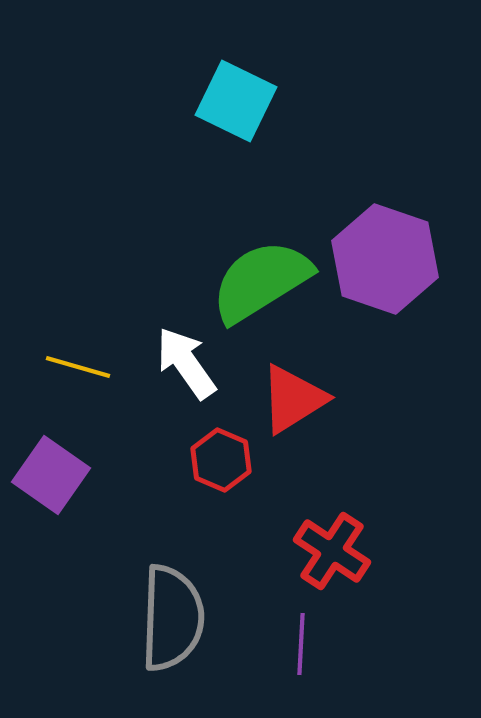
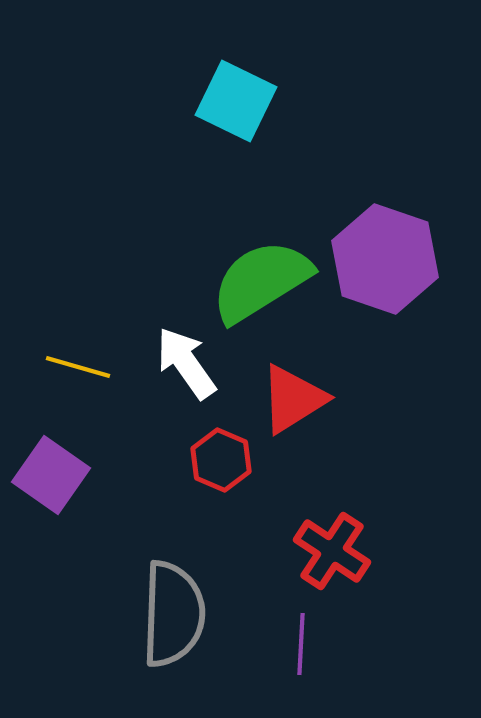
gray semicircle: moved 1 px right, 4 px up
